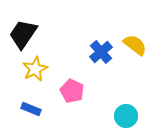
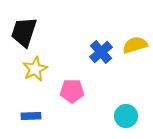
black trapezoid: moved 1 px right, 2 px up; rotated 16 degrees counterclockwise
yellow semicircle: rotated 55 degrees counterclockwise
pink pentagon: rotated 25 degrees counterclockwise
blue rectangle: moved 7 px down; rotated 24 degrees counterclockwise
